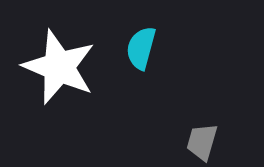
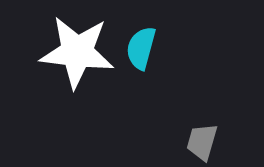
white star: moved 18 px right, 15 px up; rotated 16 degrees counterclockwise
